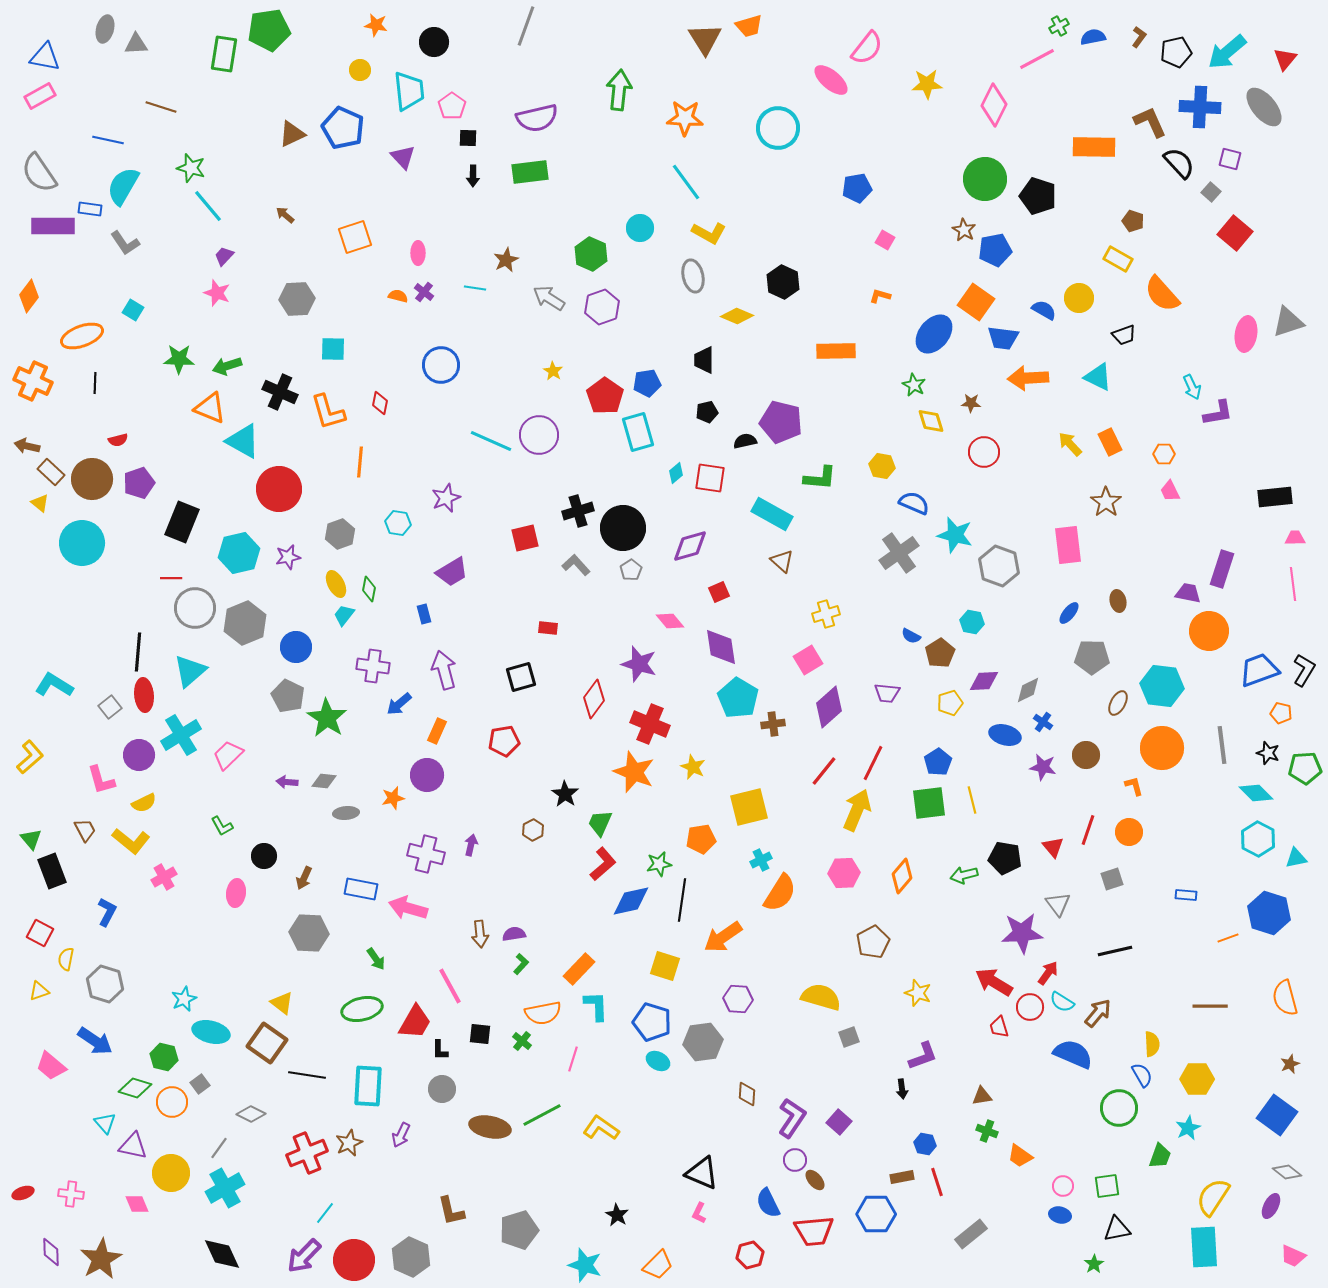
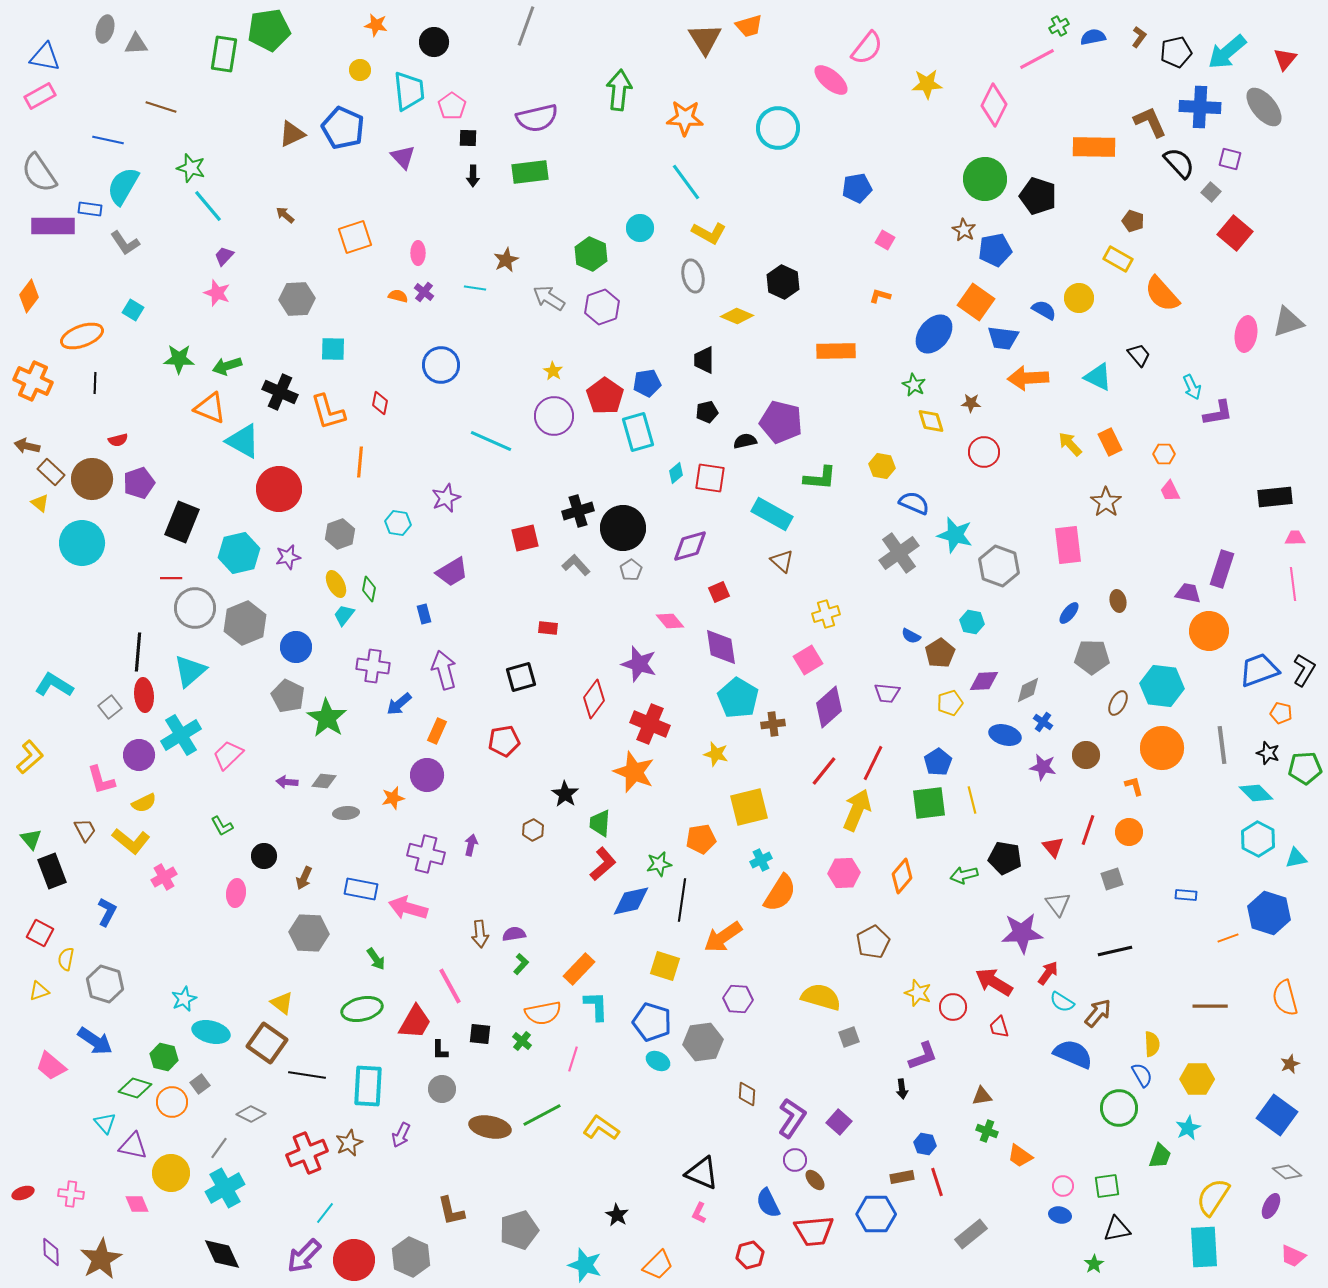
black trapezoid at (1124, 335): moved 15 px right, 20 px down; rotated 110 degrees counterclockwise
purple circle at (539, 435): moved 15 px right, 19 px up
yellow star at (693, 767): moved 23 px right, 13 px up; rotated 10 degrees counterclockwise
green trapezoid at (600, 823): rotated 20 degrees counterclockwise
red circle at (1030, 1007): moved 77 px left
